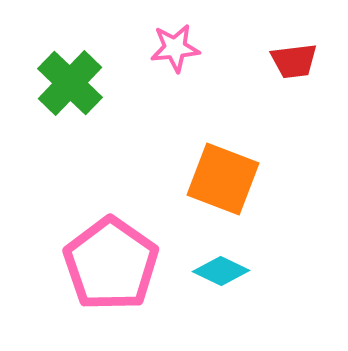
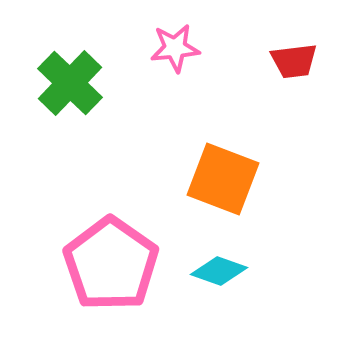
cyan diamond: moved 2 px left; rotated 6 degrees counterclockwise
